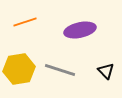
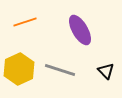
purple ellipse: rotated 72 degrees clockwise
yellow hexagon: rotated 16 degrees counterclockwise
